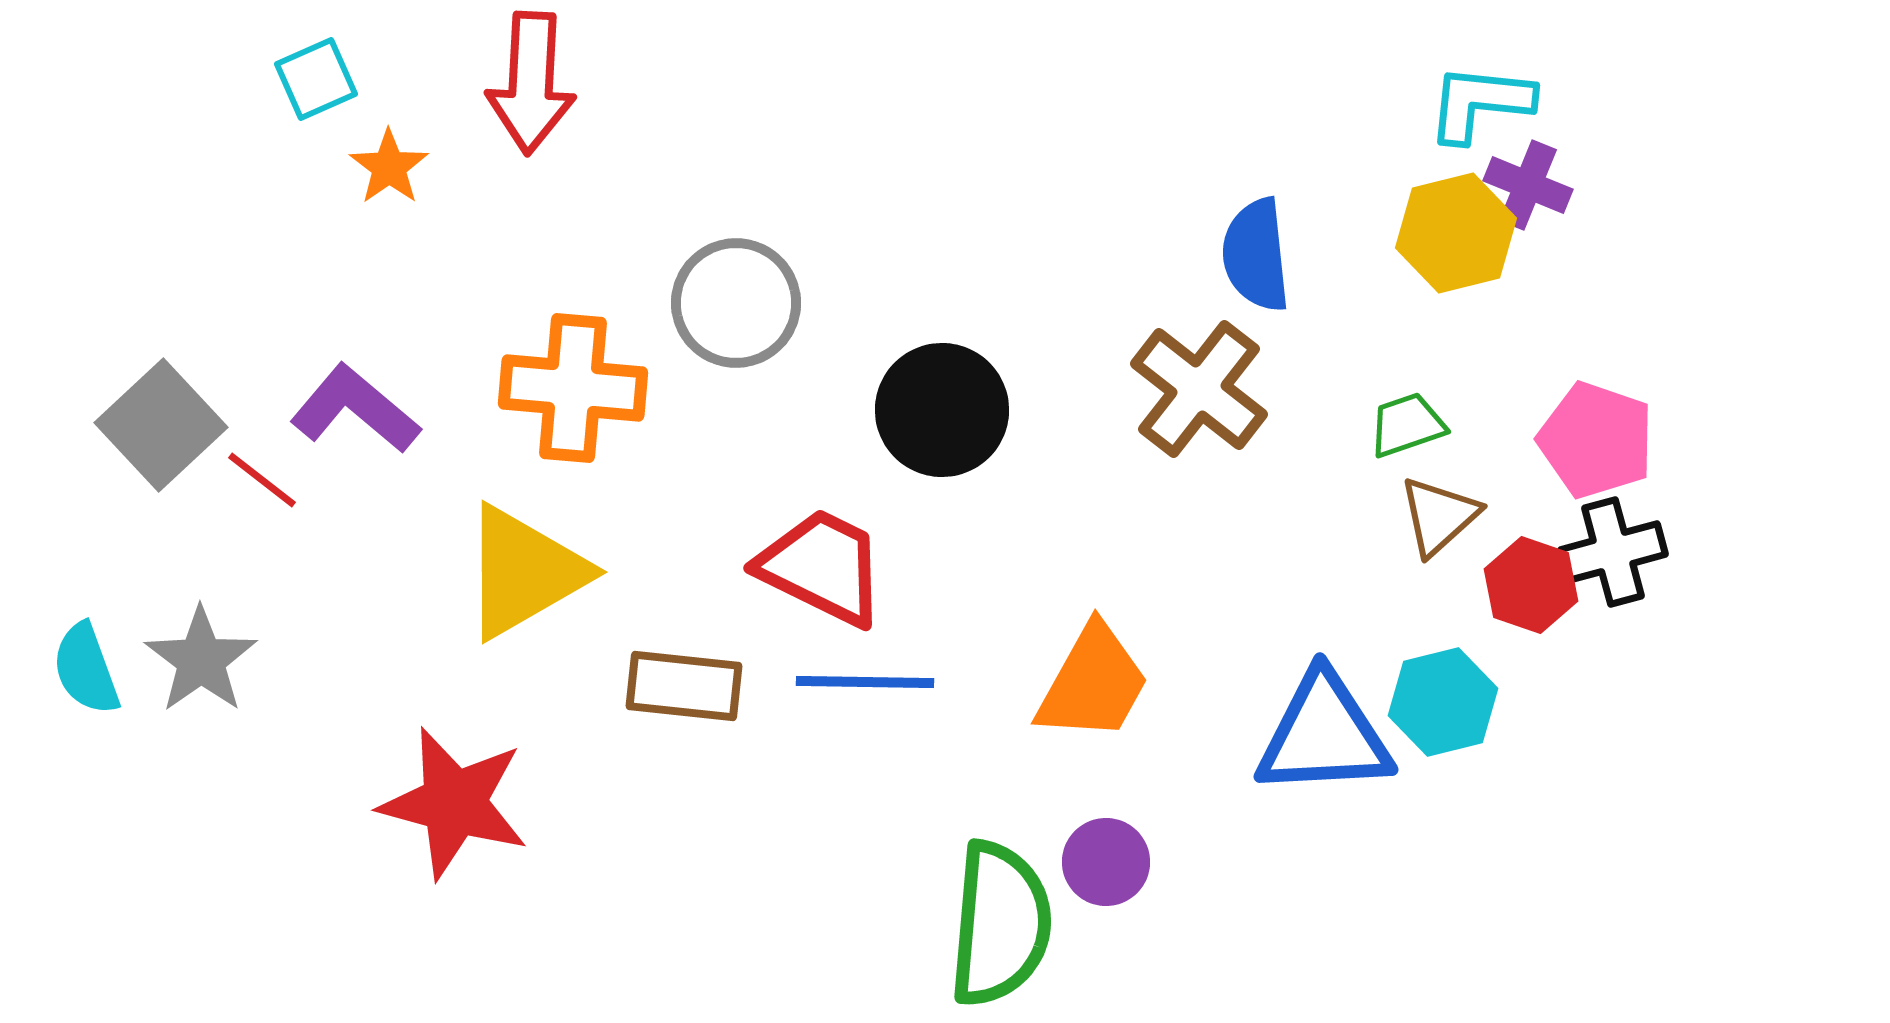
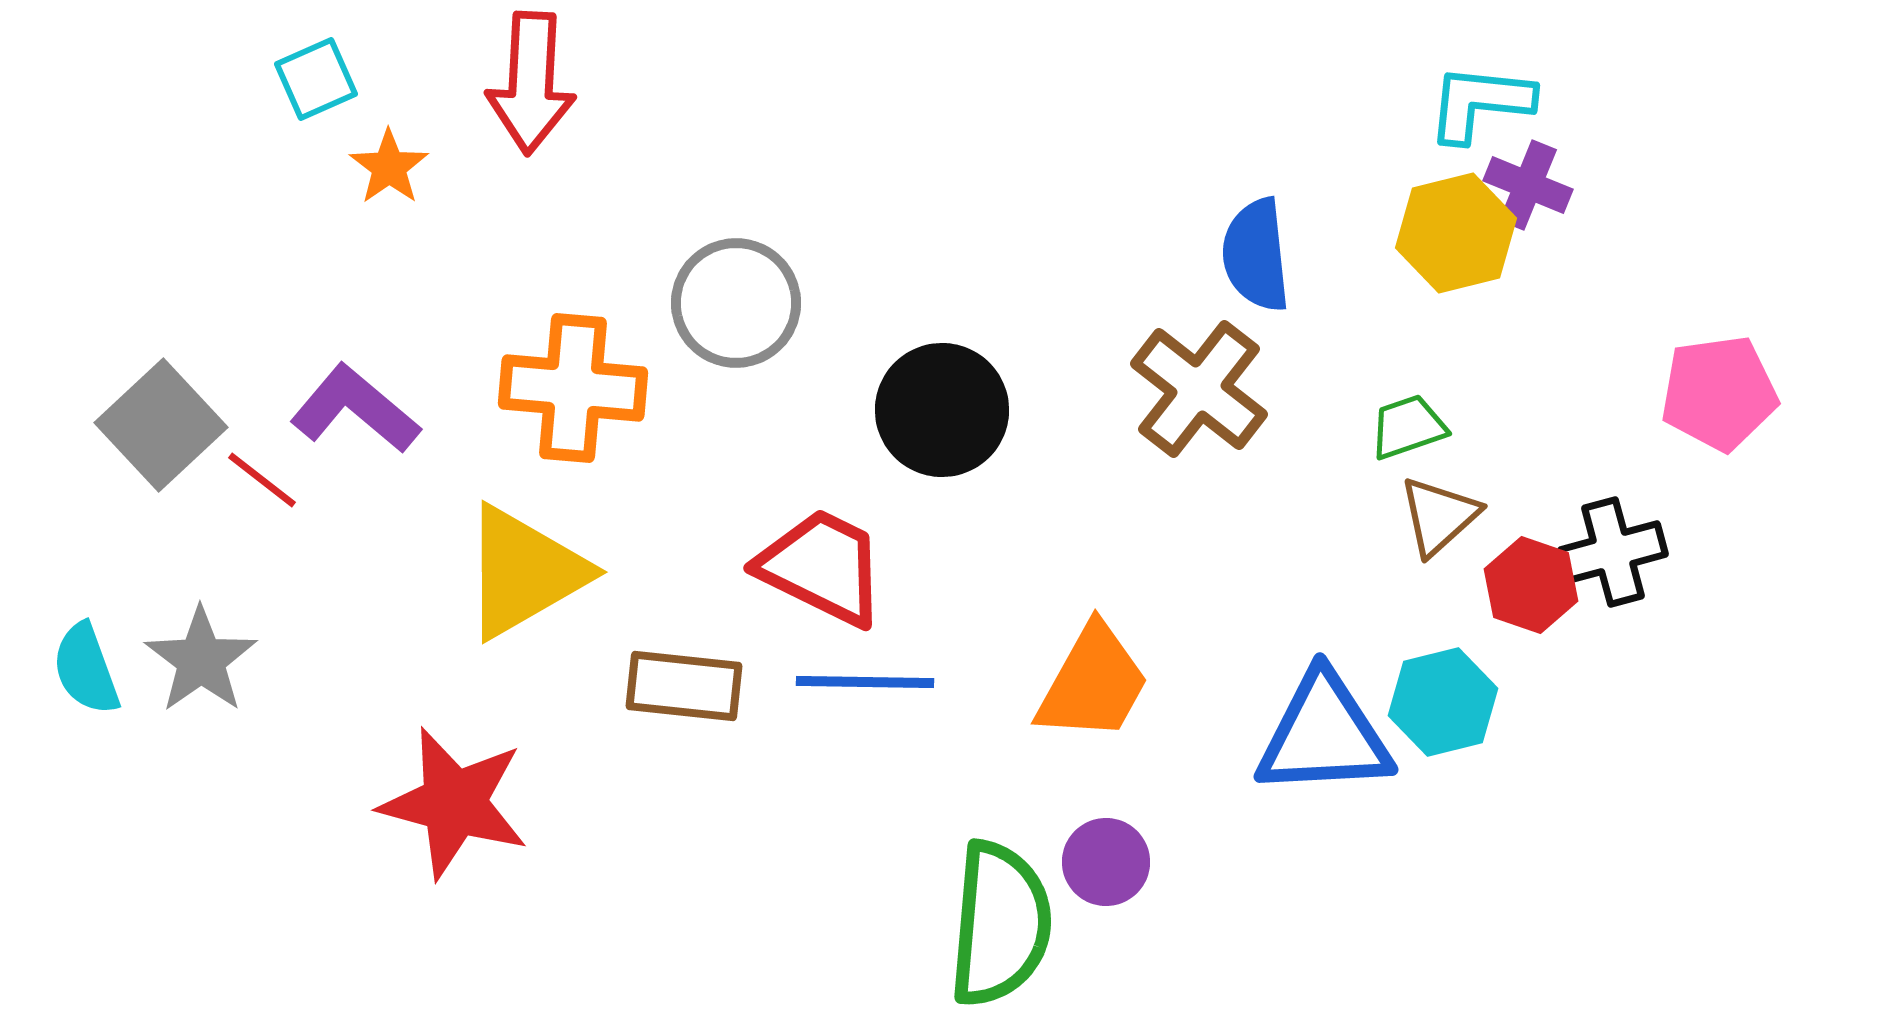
green trapezoid: moved 1 px right, 2 px down
pink pentagon: moved 123 px right, 47 px up; rotated 27 degrees counterclockwise
